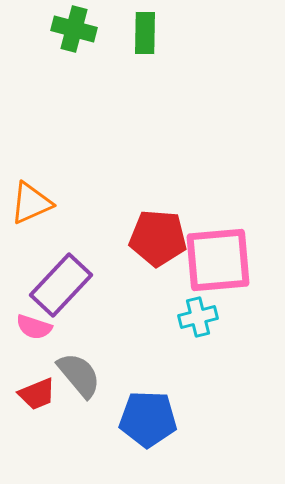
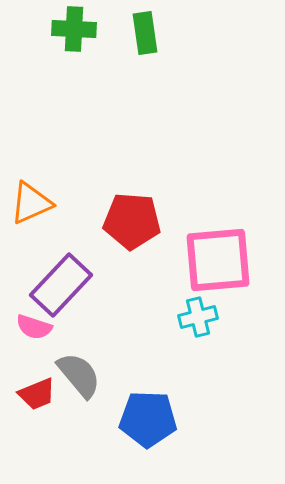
green cross: rotated 12 degrees counterclockwise
green rectangle: rotated 9 degrees counterclockwise
red pentagon: moved 26 px left, 17 px up
